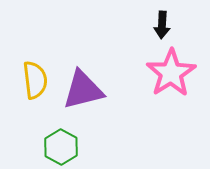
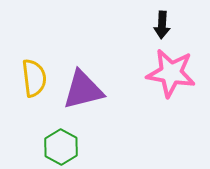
pink star: rotated 30 degrees counterclockwise
yellow semicircle: moved 1 px left, 2 px up
